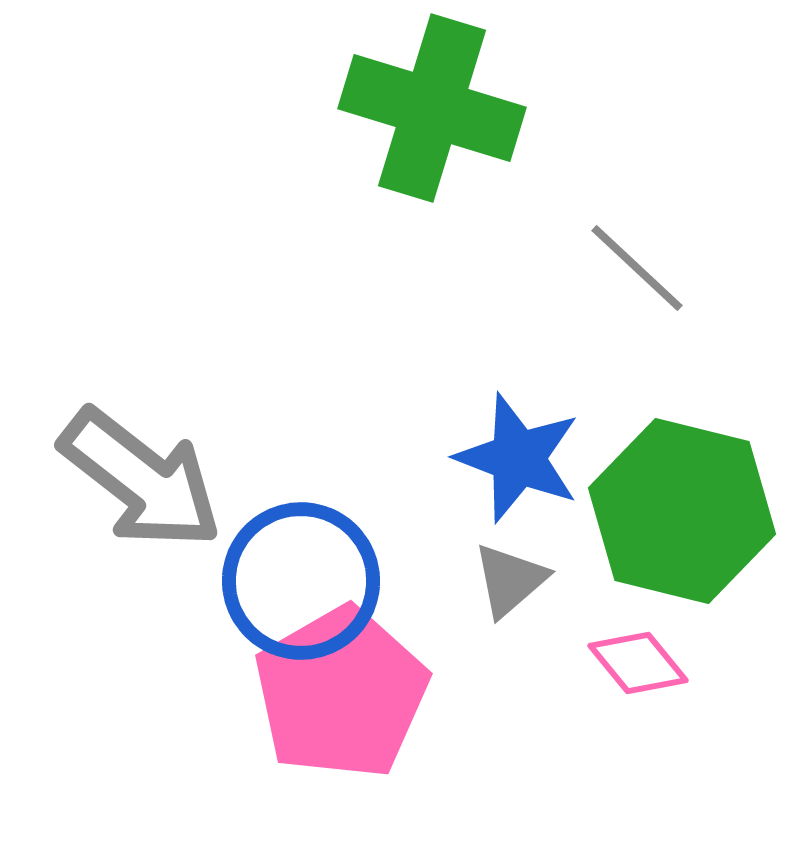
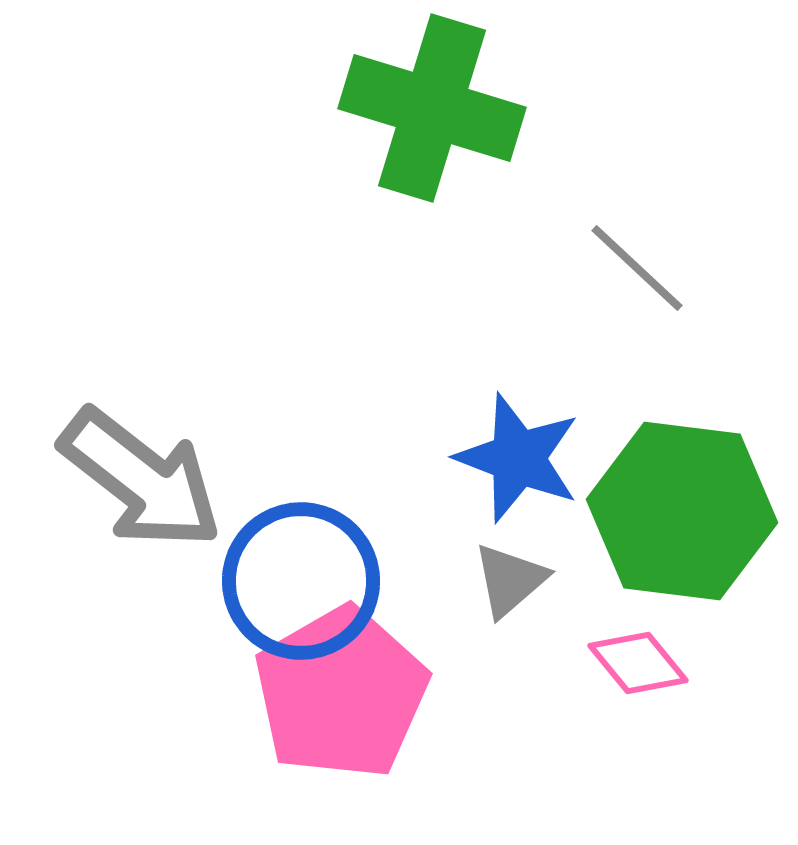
green hexagon: rotated 7 degrees counterclockwise
